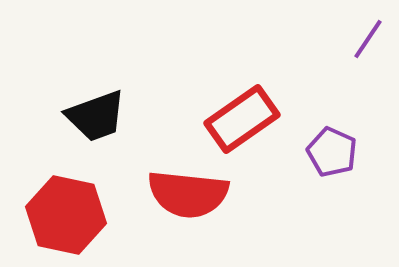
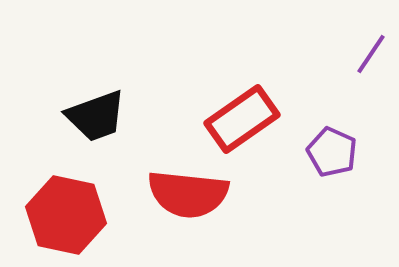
purple line: moved 3 px right, 15 px down
